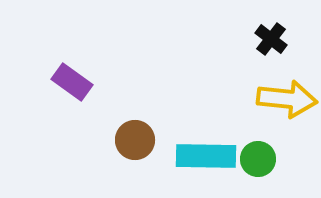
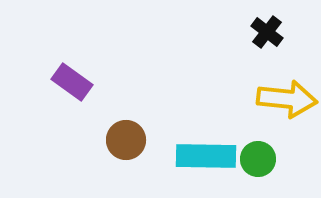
black cross: moved 4 px left, 7 px up
brown circle: moved 9 px left
